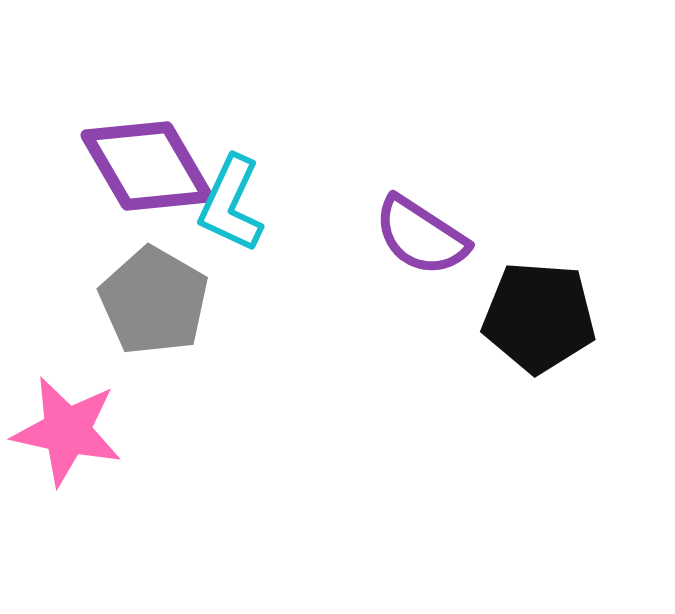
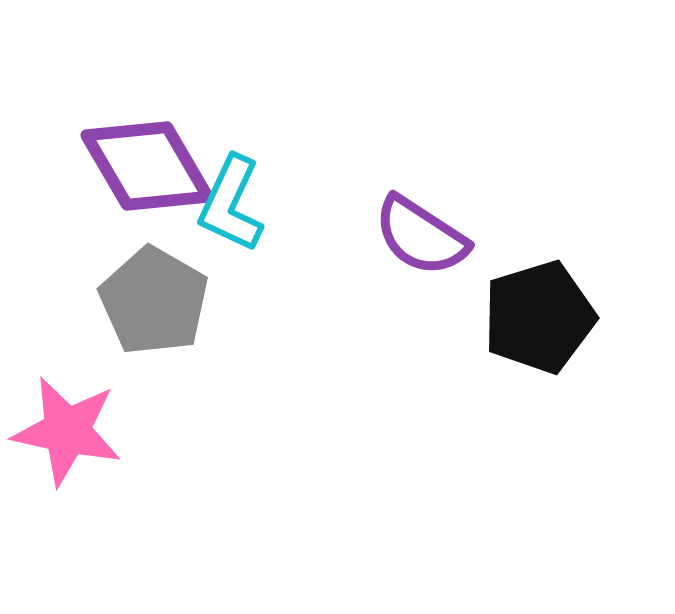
black pentagon: rotated 21 degrees counterclockwise
